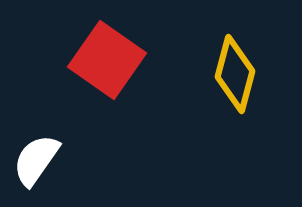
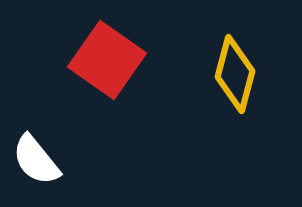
white semicircle: rotated 74 degrees counterclockwise
